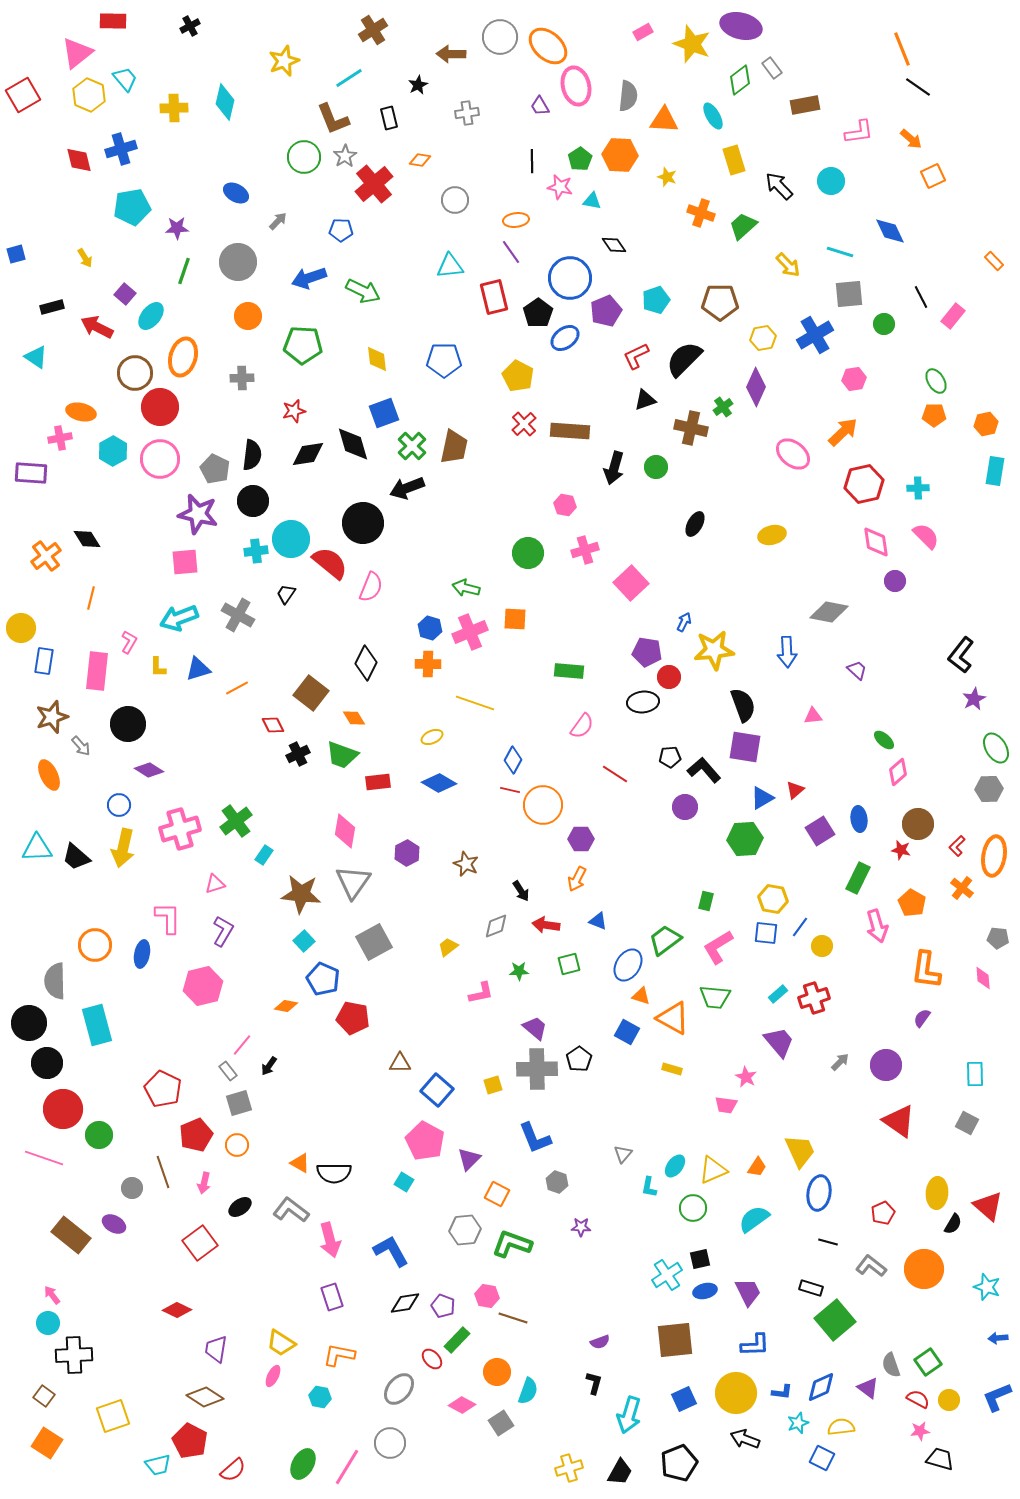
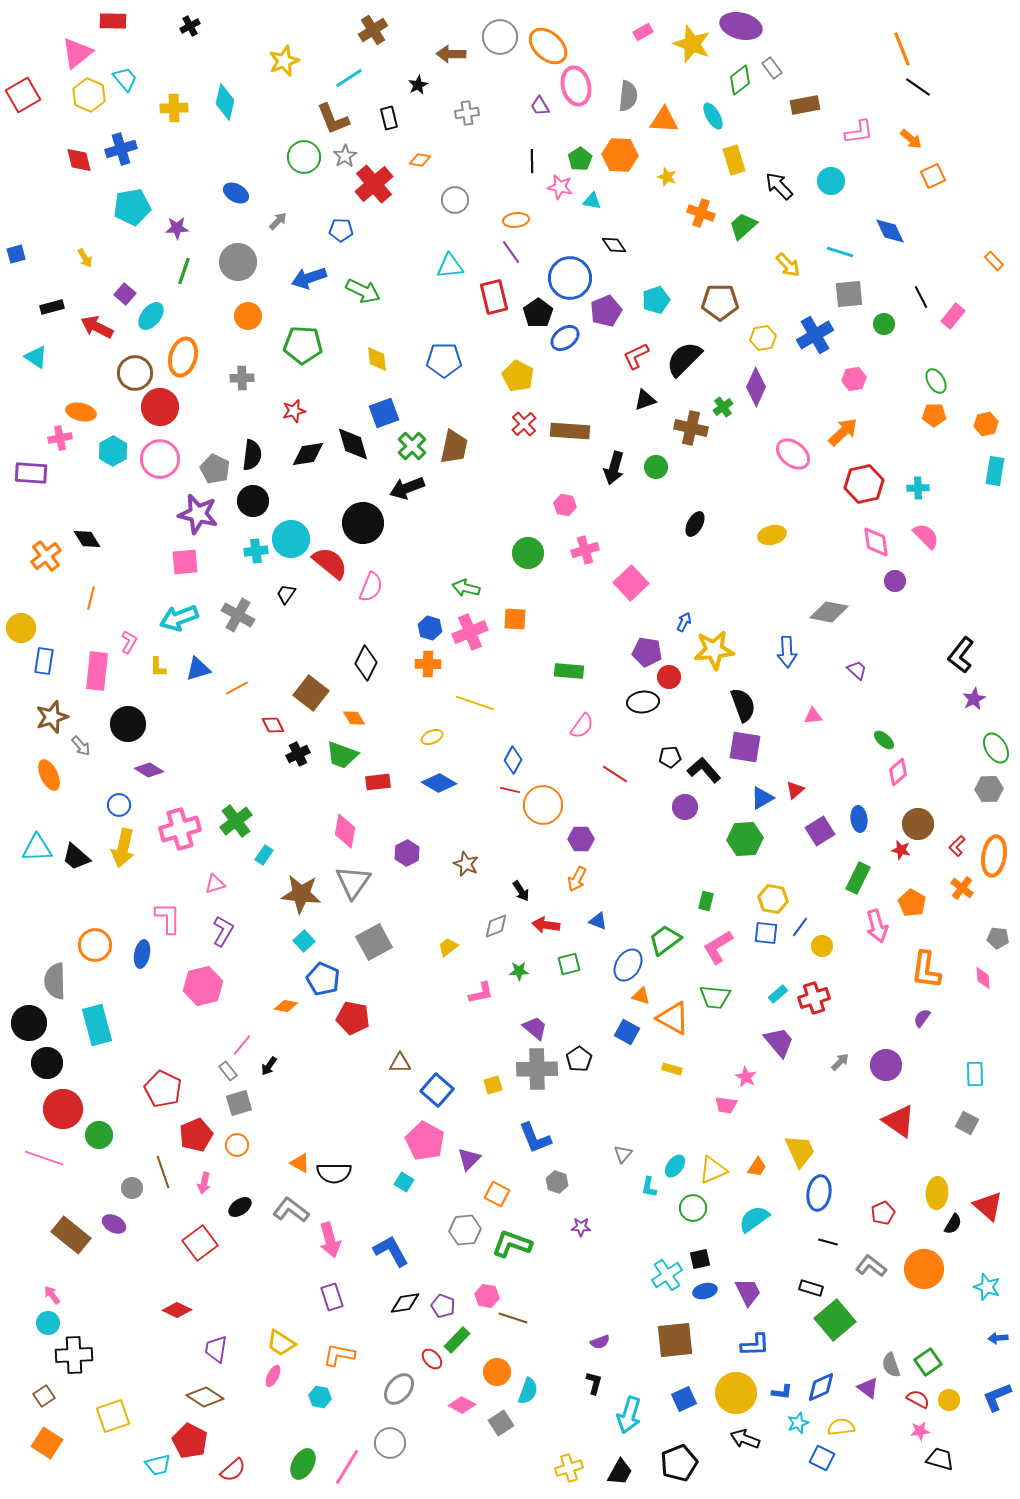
brown square at (44, 1396): rotated 20 degrees clockwise
